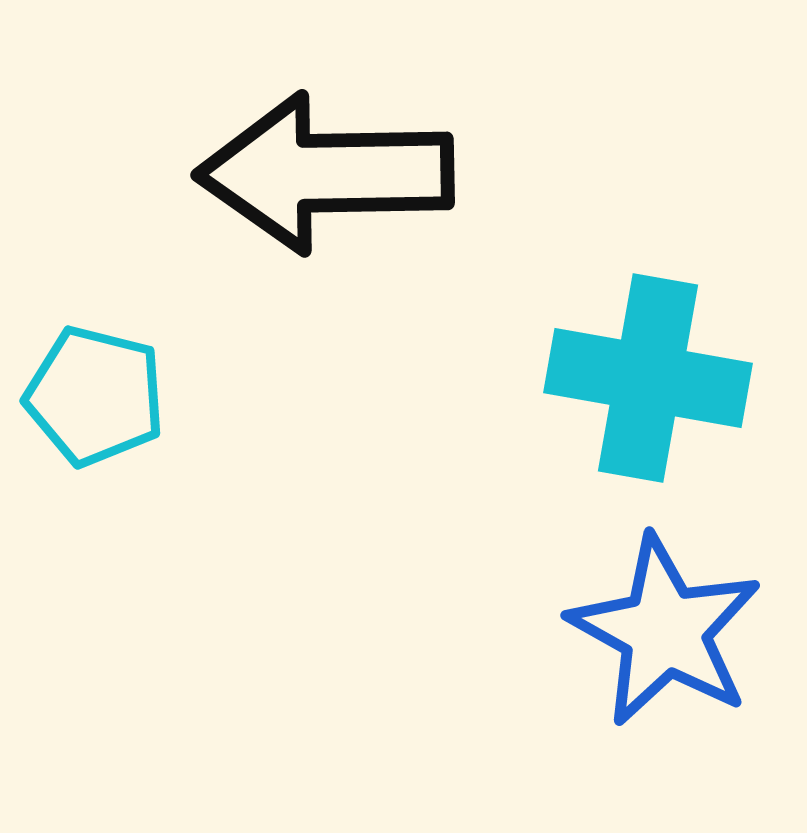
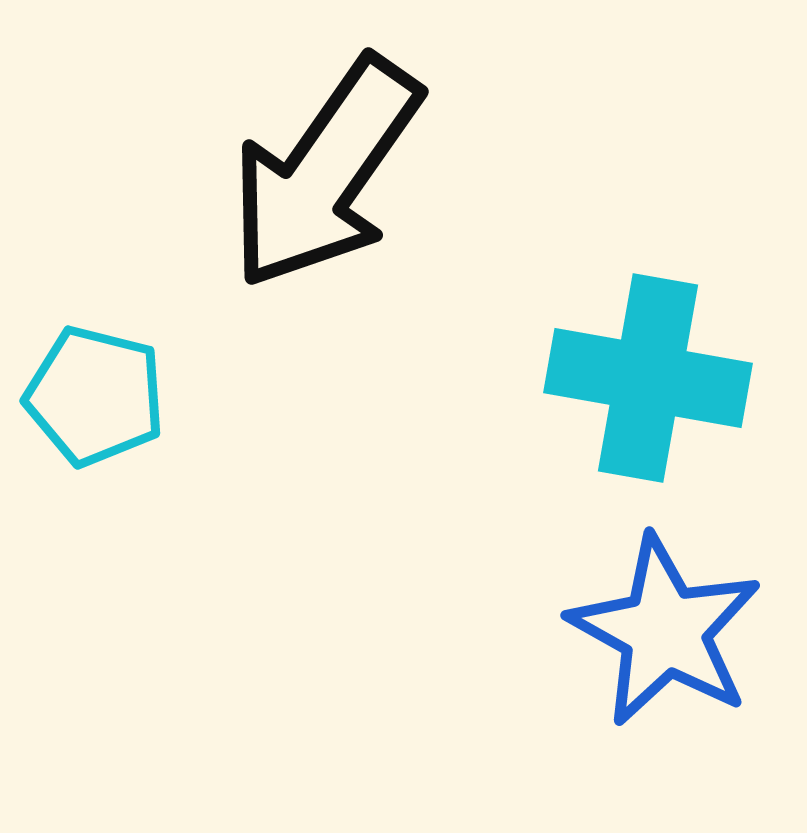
black arrow: rotated 54 degrees counterclockwise
